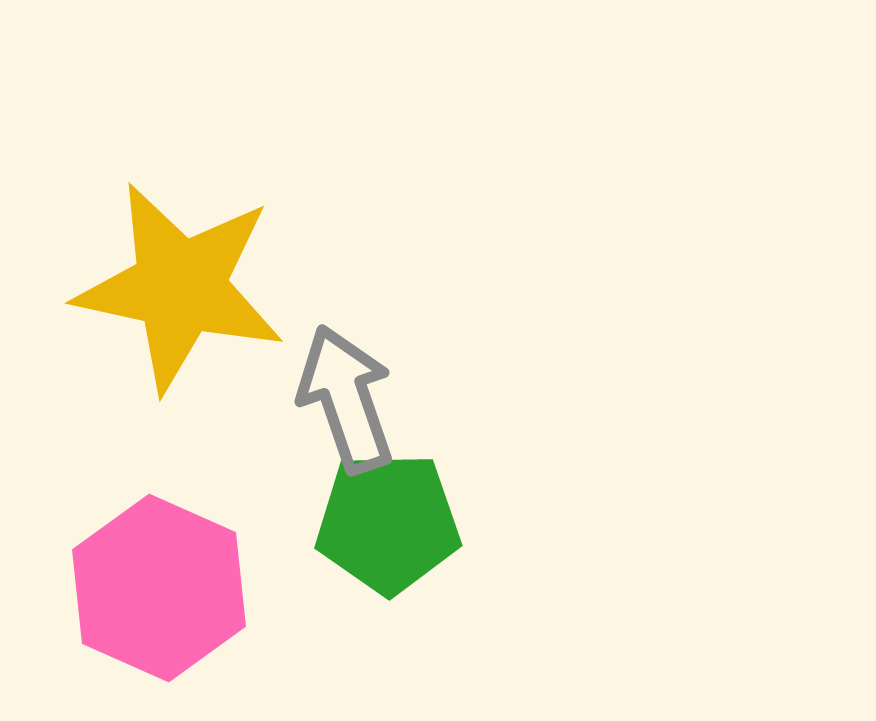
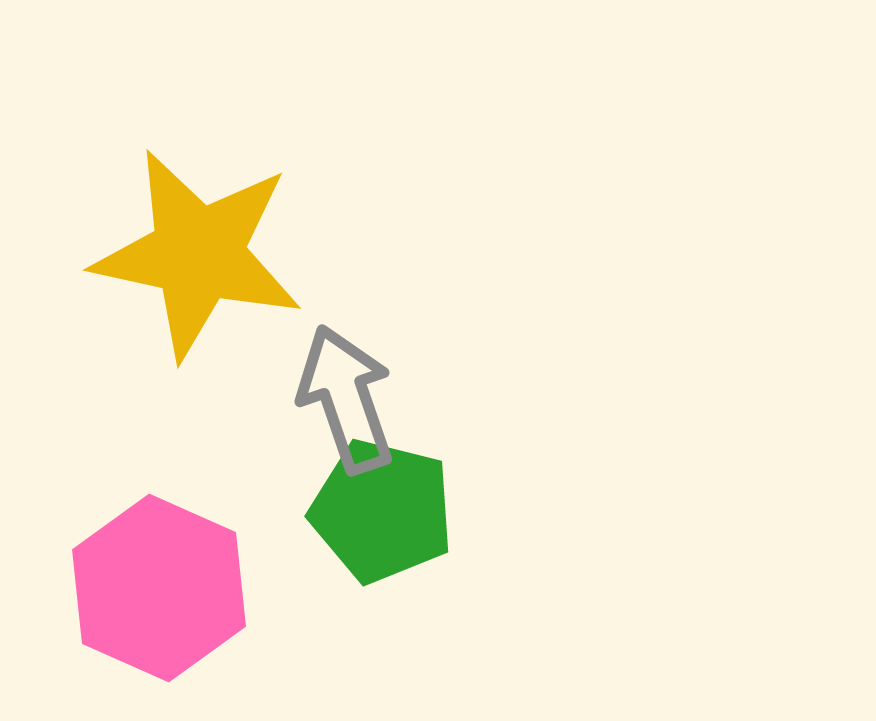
yellow star: moved 18 px right, 33 px up
green pentagon: moved 6 px left, 12 px up; rotated 15 degrees clockwise
